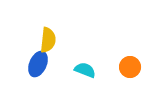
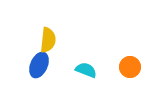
blue ellipse: moved 1 px right, 1 px down
cyan semicircle: moved 1 px right
